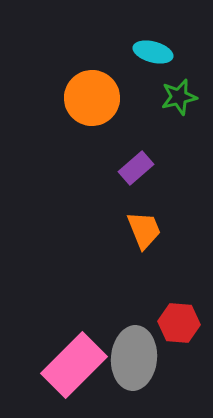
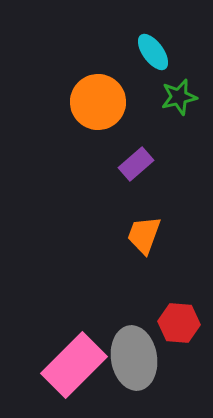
cyan ellipse: rotated 39 degrees clockwise
orange circle: moved 6 px right, 4 px down
purple rectangle: moved 4 px up
orange trapezoid: moved 5 px down; rotated 138 degrees counterclockwise
gray ellipse: rotated 14 degrees counterclockwise
